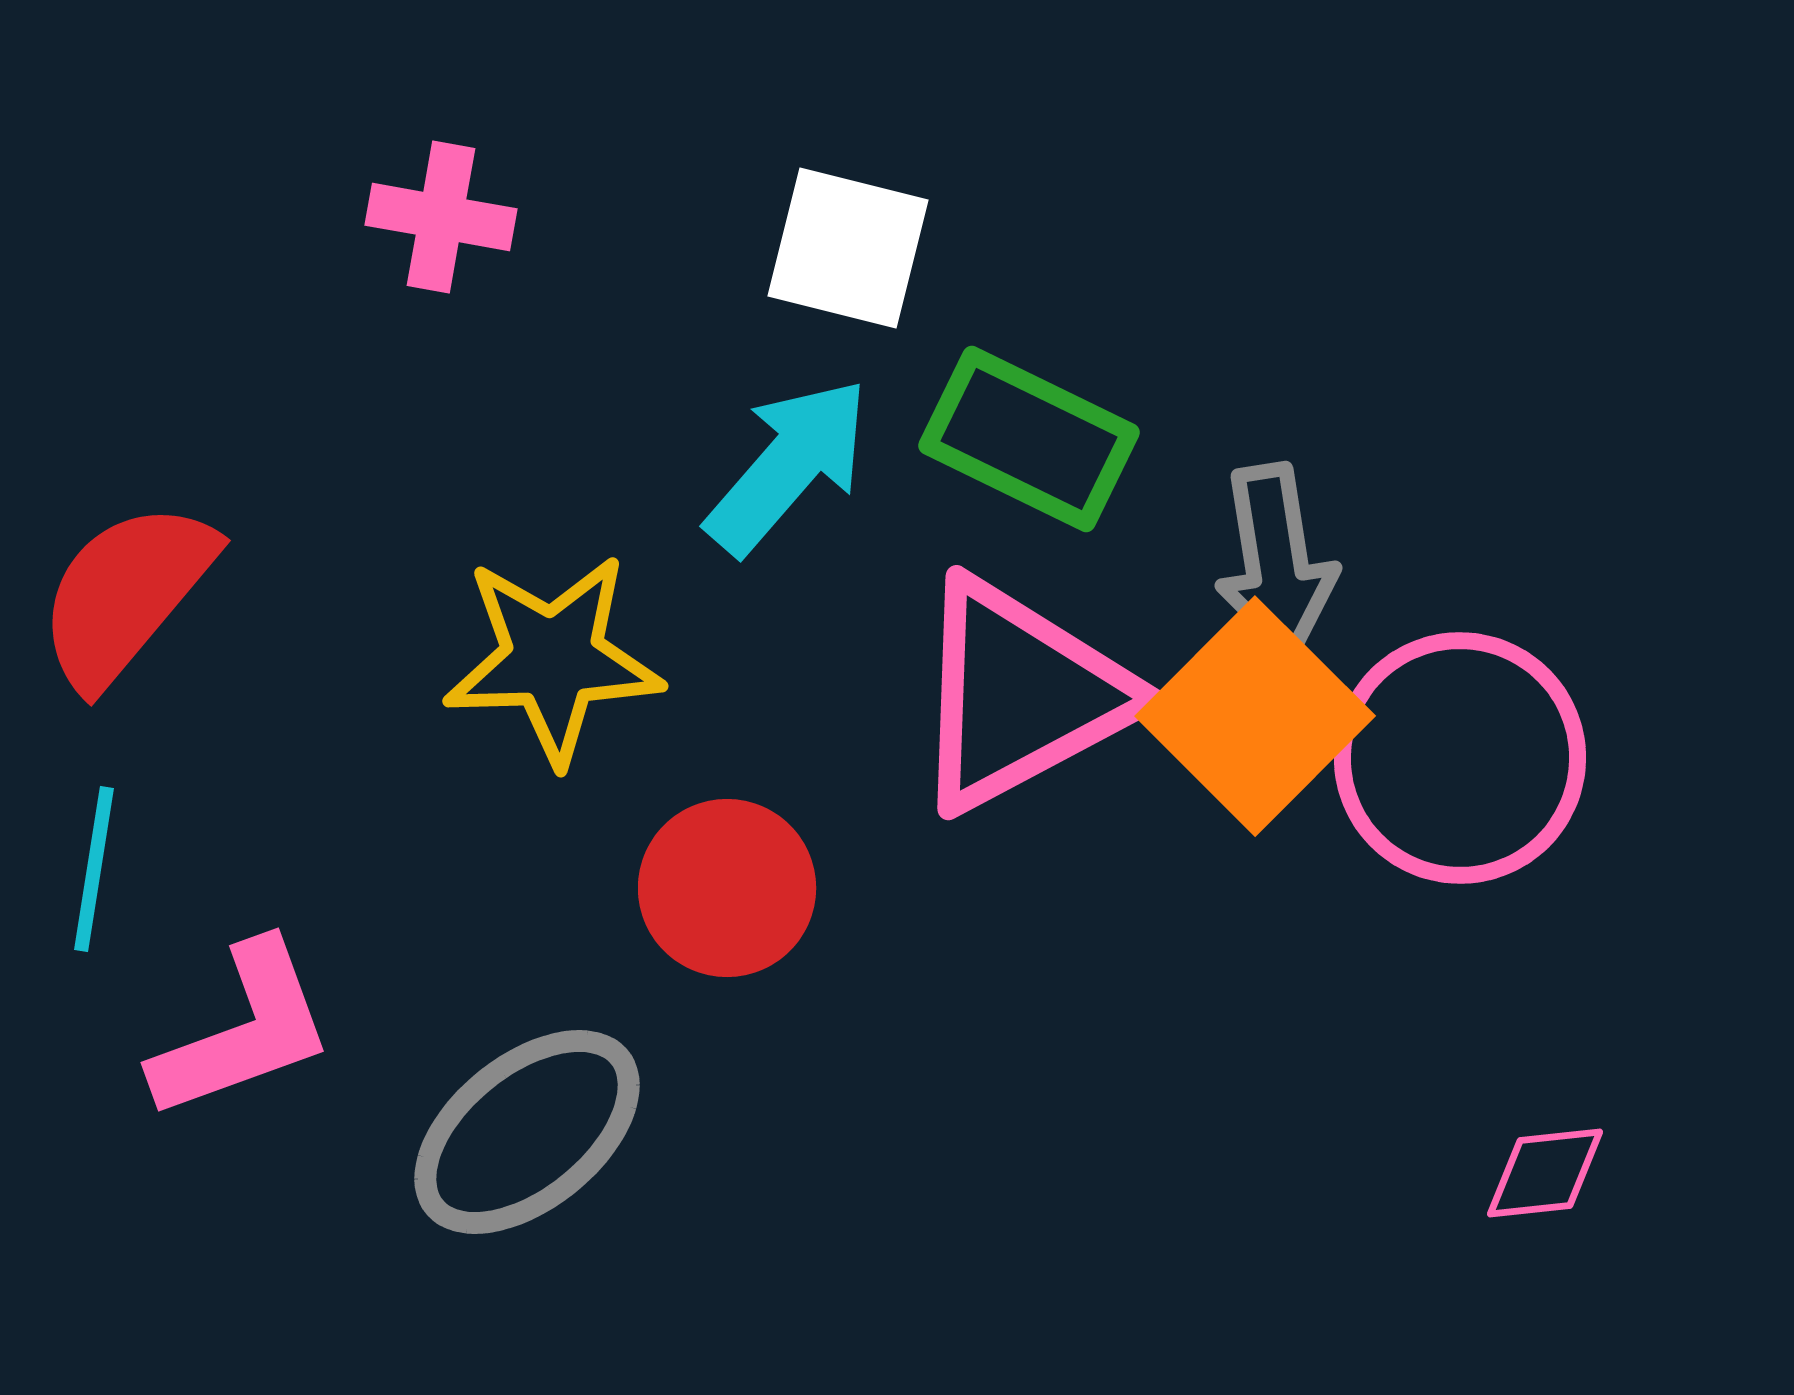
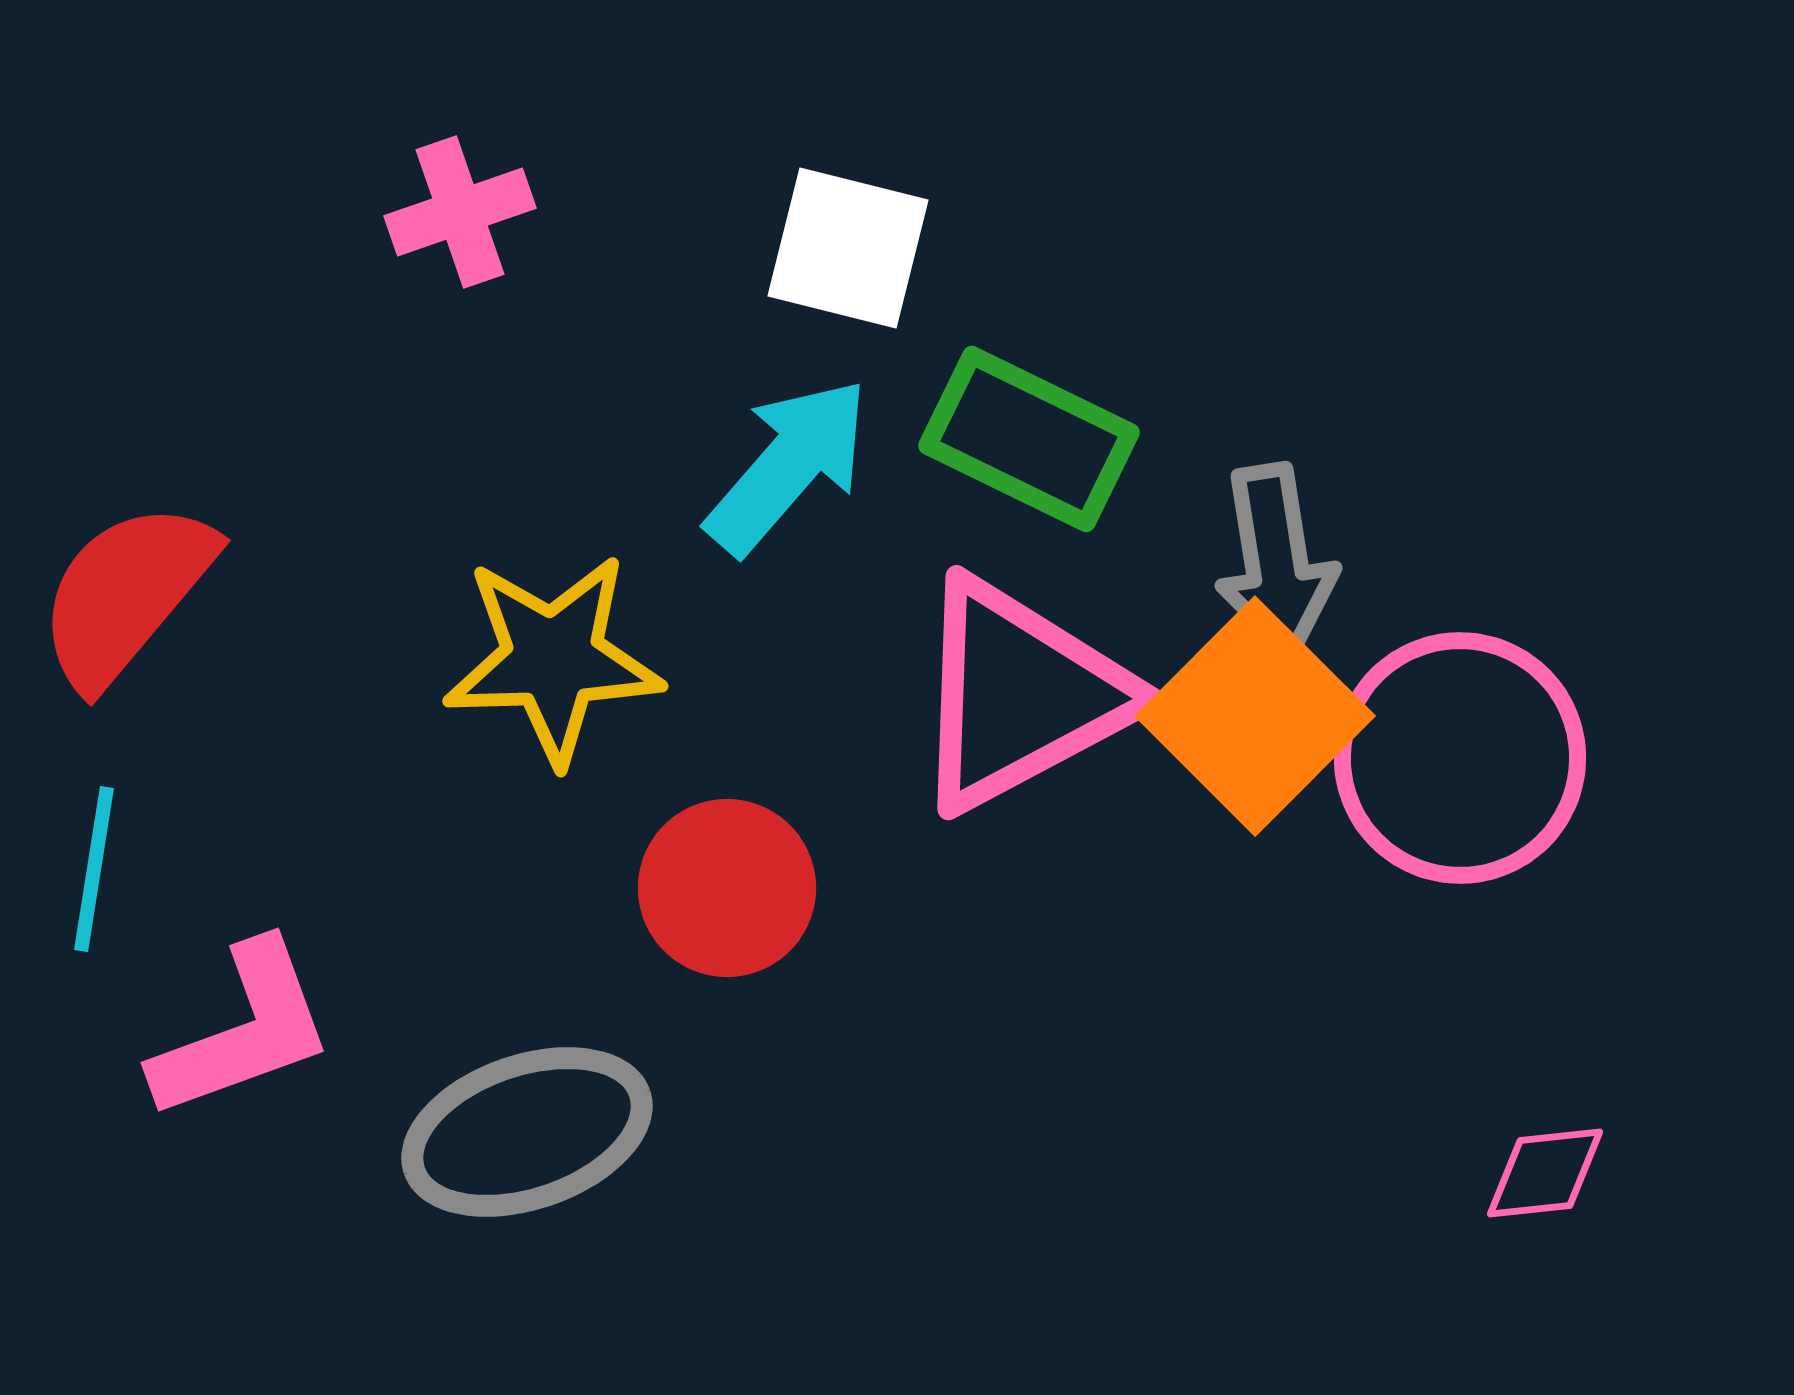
pink cross: moved 19 px right, 5 px up; rotated 29 degrees counterclockwise
gray ellipse: rotated 20 degrees clockwise
